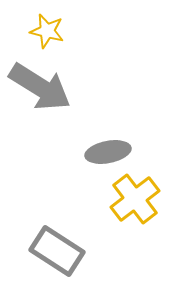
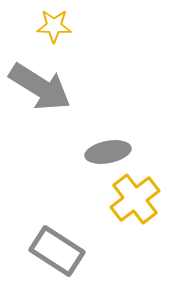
yellow star: moved 7 px right, 5 px up; rotated 12 degrees counterclockwise
